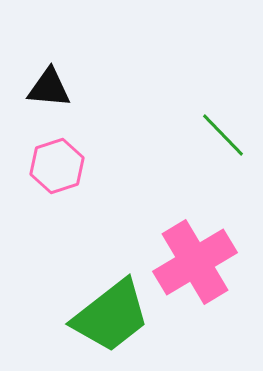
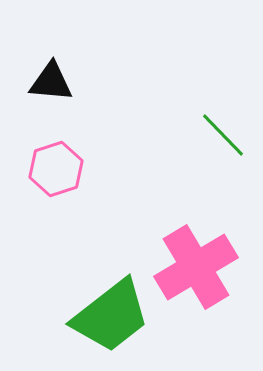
black triangle: moved 2 px right, 6 px up
pink hexagon: moved 1 px left, 3 px down
pink cross: moved 1 px right, 5 px down
